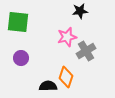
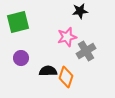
green square: rotated 20 degrees counterclockwise
black semicircle: moved 15 px up
